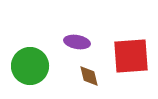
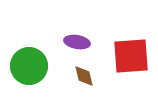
green circle: moved 1 px left
brown diamond: moved 5 px left
